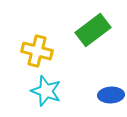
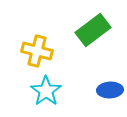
cyan star: rotated 16 degrees clockwise
blue ellipse: moved 1 px left, 5 px up
